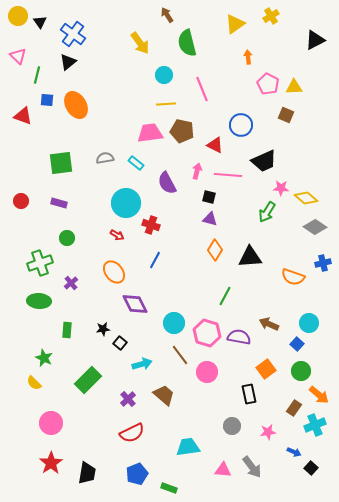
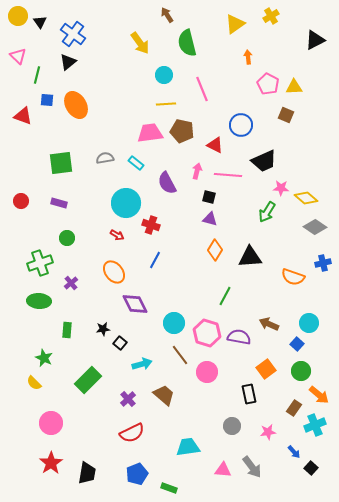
blue arrow at (294, 452): rotated 24 degrees clockwise
